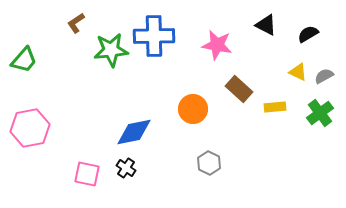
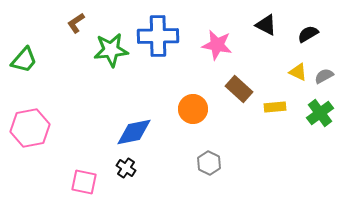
blue cross: moved 4 px right
pink square: moved 3 px left, 8 px down
